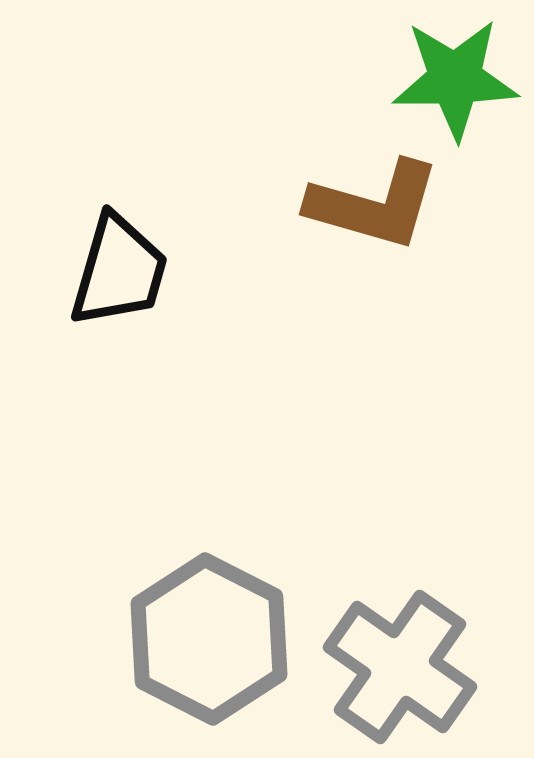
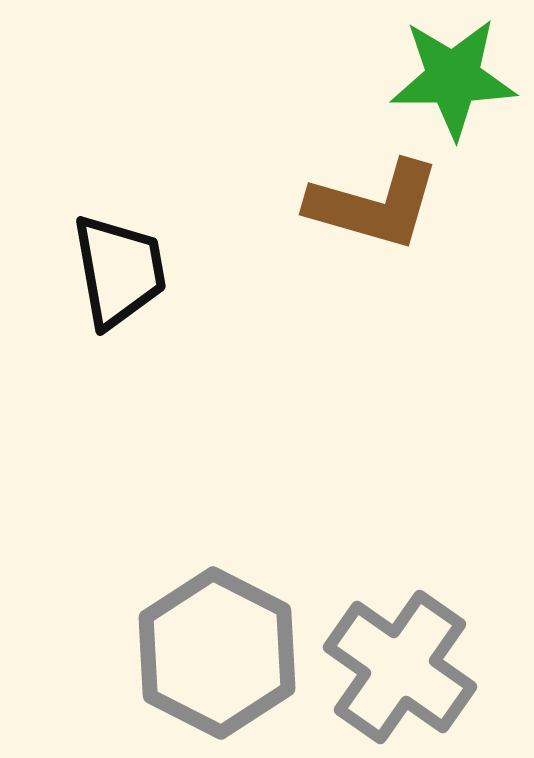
green star: moved 2 px left, 1 px up
black trapezoid: rotated 26 degrees counterclockwise
gray hexagon: moved 8 px right, 14 px down
